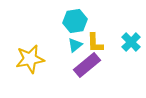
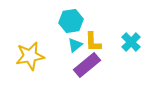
cyan hexagon: moved 4 px left
yellow L-shape: moved 2 px left, 1 px up
yellow star: moved 3 px up
